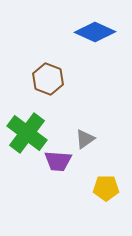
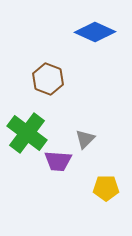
gray triangle: rotated 10 degrees counterclockwise
